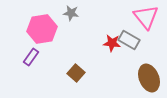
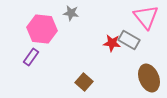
pink hexagon: rotated 16 degrees clockwise
brown square: moved 8 px right, 9 px down
